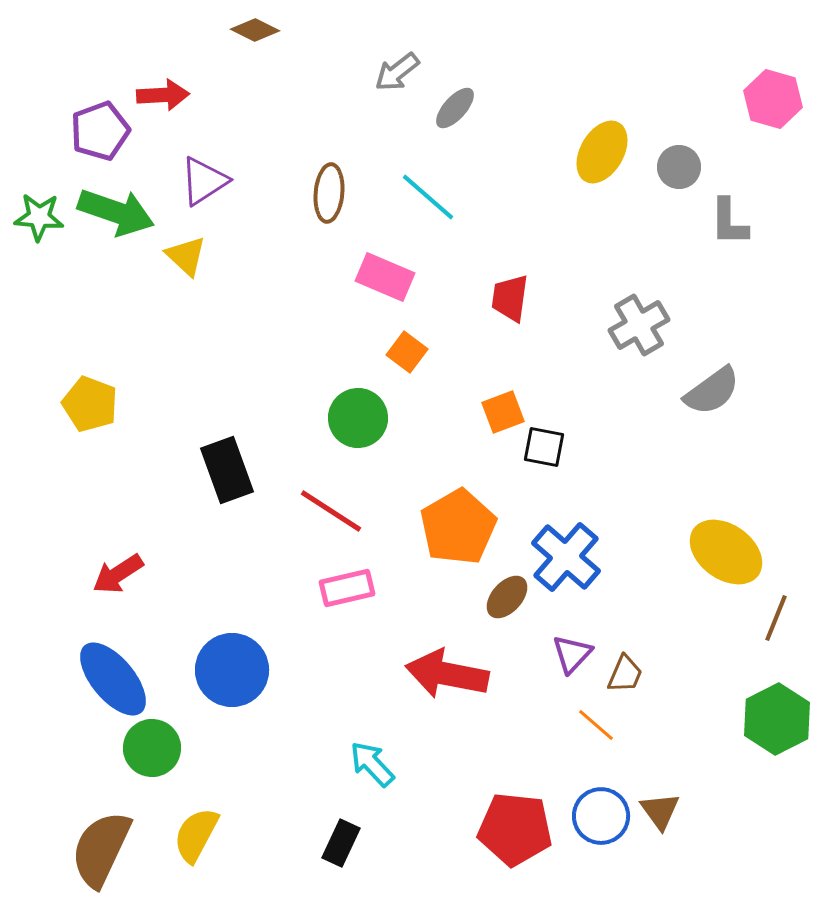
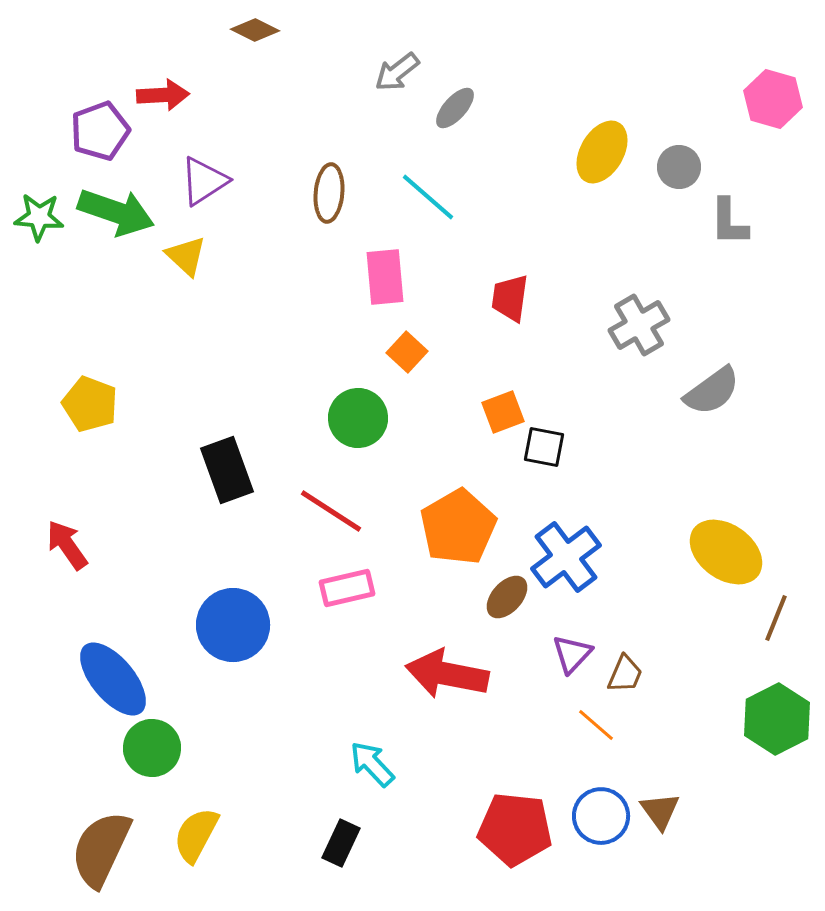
pink rectangle at (385, 277): rotated 62 degrees clockwise
orange square at (407, 352): rotated 6 degrees clockwise
blue cross at (566, 557): rotated 12 degrees clockwise
red arrow at (118, 574): moved 51 px left, 29 px up; rotated 88 degrees clockwise
blue circle at (232, 670): moved 1 px right, 45 px up
